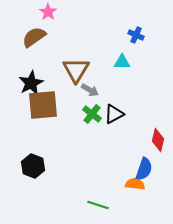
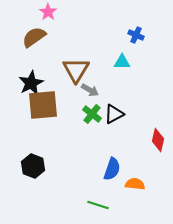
blue semicircle: moved 32 px left
